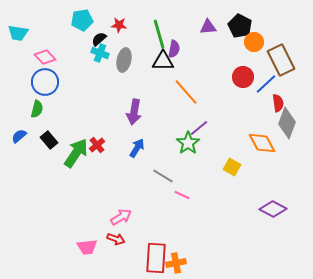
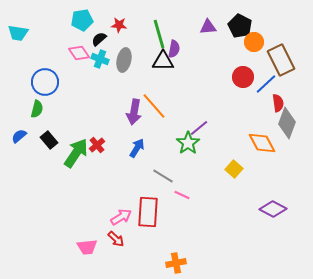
cyan cross: moved 6 px down
pink diamond: moved 34 px right, 4 px up; rotated 10 degrees clockwise
orange line: moved 32 px left, 14 px down
yellow square: moved 2 px right, 2 px down; rotated 12 degrees clockwise
red arrow: rotated 24 degrees clockwise
red rectangle: moved 8 px left, 46 px up
